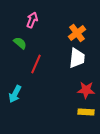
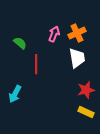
pink arrow: moved 22 px right, 14 px down
orange cross: rotated 12 degrees clockwise
white trapezoid: rotated 15 degrees counterclockwise
red line: rotated 24 degrees counterclockwise
red star: rotated 18 degrees counterclockwise
yellow rectangle: rotated 21 degrees clockwise
